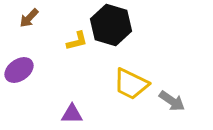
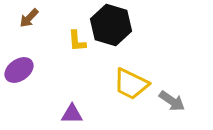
yellow L-shape: rotated 100 degrees clockwise
